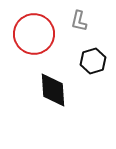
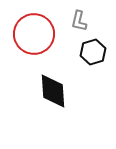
black hexagon: moved 9 px up
black diamond: moved 1 px down
